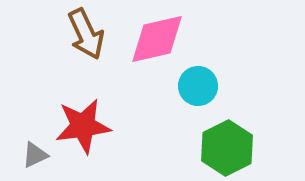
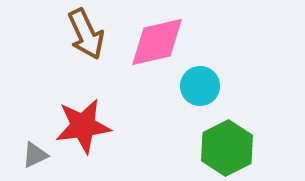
pink diamond: moved 3 px down
cyan circle: moved 2 px right
